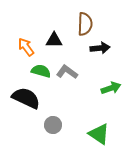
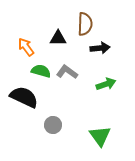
black triangle: moved 4 px right, 2 px up
green arrow: moved 5 px left, 4 px up
black semicircle: moved 2 px left, 1 px up
green triangle: moved 1 px right, 2 px down; rotated 20 degrees clockwise
